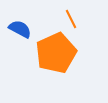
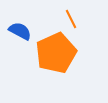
blue semicircle: moved 2 px down
